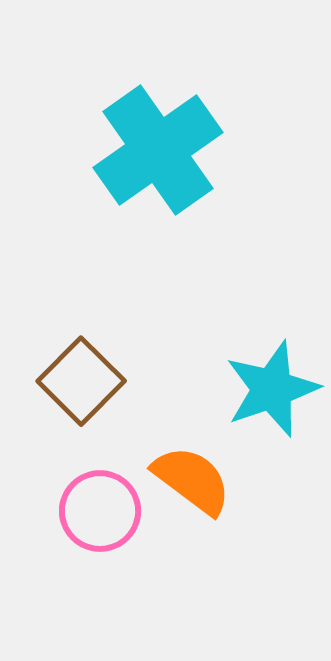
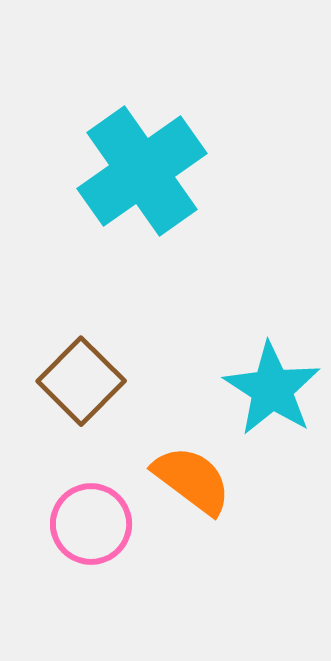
cyan cross: moved 16 px left, 21 px down
cyan star: rotated 20 degrees counterclockwise
pink circle: moved 9 px left, 13 px down
